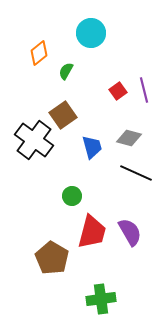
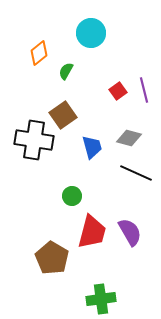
black cross: rotated 27 degrees counterclockwise
